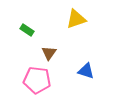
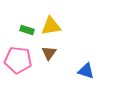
yellow triangle: moved 25 px left, 7 px down; rotated 10 degrees clockwise
green rectangle: rotated 16 degrees counterclockwise
pink pentagon: moved 19 px left, 20 px up
